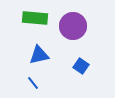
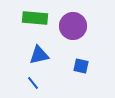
blue square: rotated 21 degrees counterclockwise
